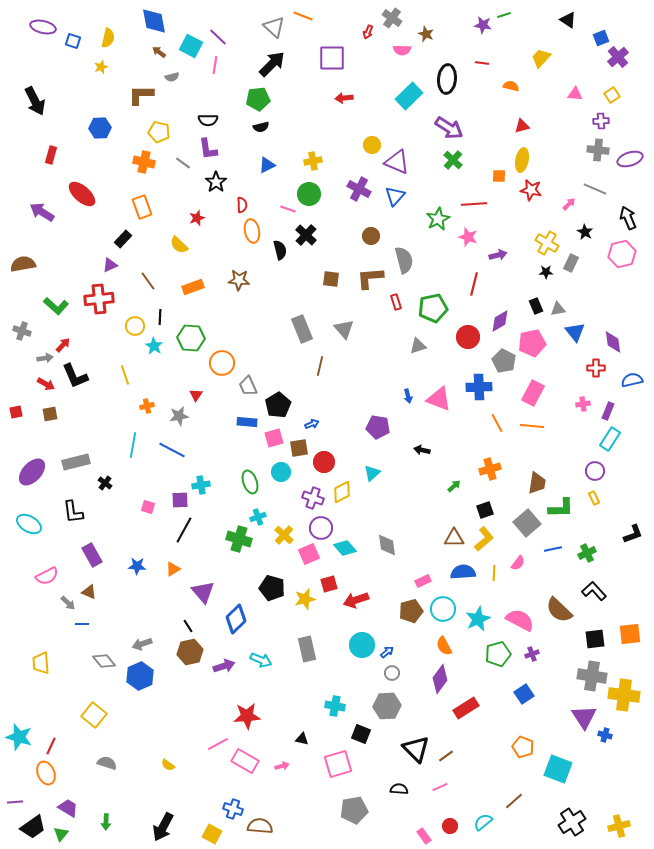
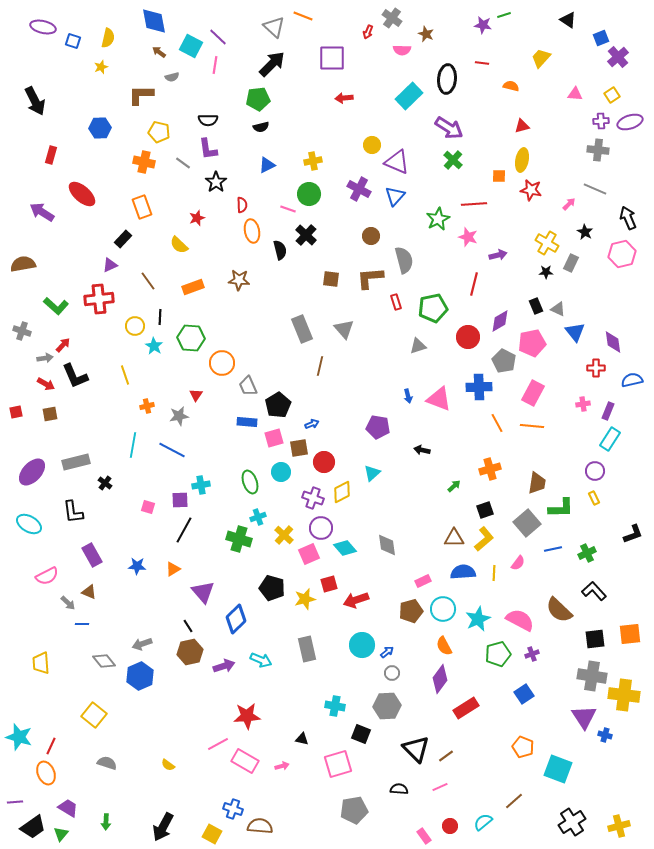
purple ellipse at (630, 159): moved 37 px up
gray triangle at (558, 309): rotated 35 degrees clockwise
